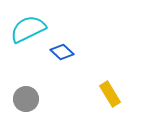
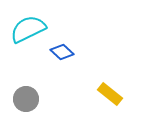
yellow rectangle: rotated 20 degrees counterclockwise
